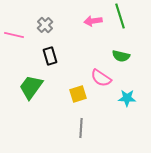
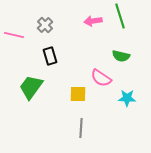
yellow square: rotated 18 degrees clockwise
